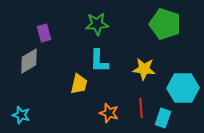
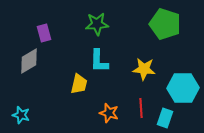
cyan rectangle: moved 2 px right
